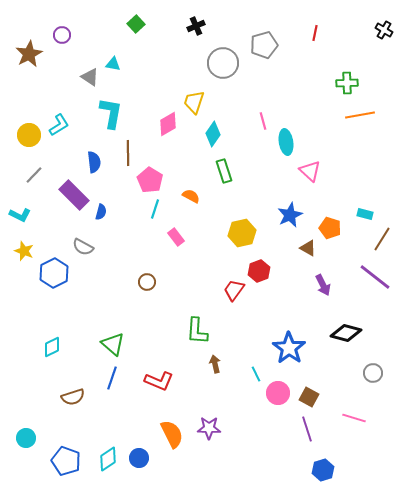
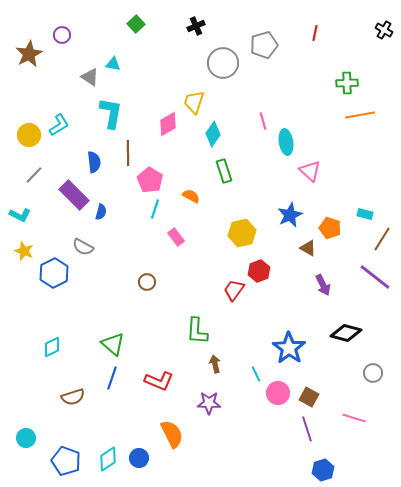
purple star at (209, 428): moved 25 px up
